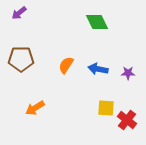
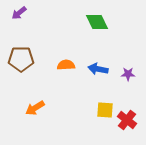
orange semicircle: rotated 54 degrees clockwise
purple star: moved 1 px down
yellow square: moved 1 px left, 2 px down
